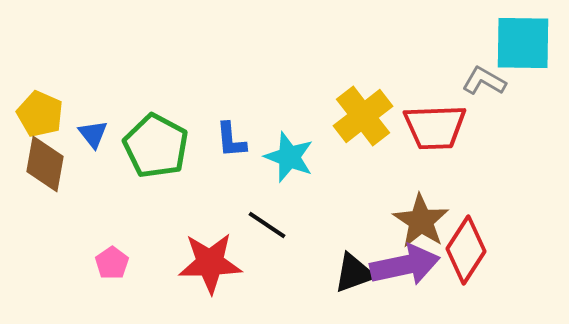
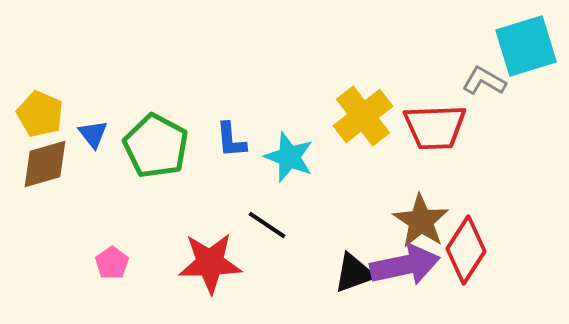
cyan square: moved 3 px right, 3 px down; rotated 18 degrees counterclockwise
brown diamond: rotated 64 degrees clockwise
